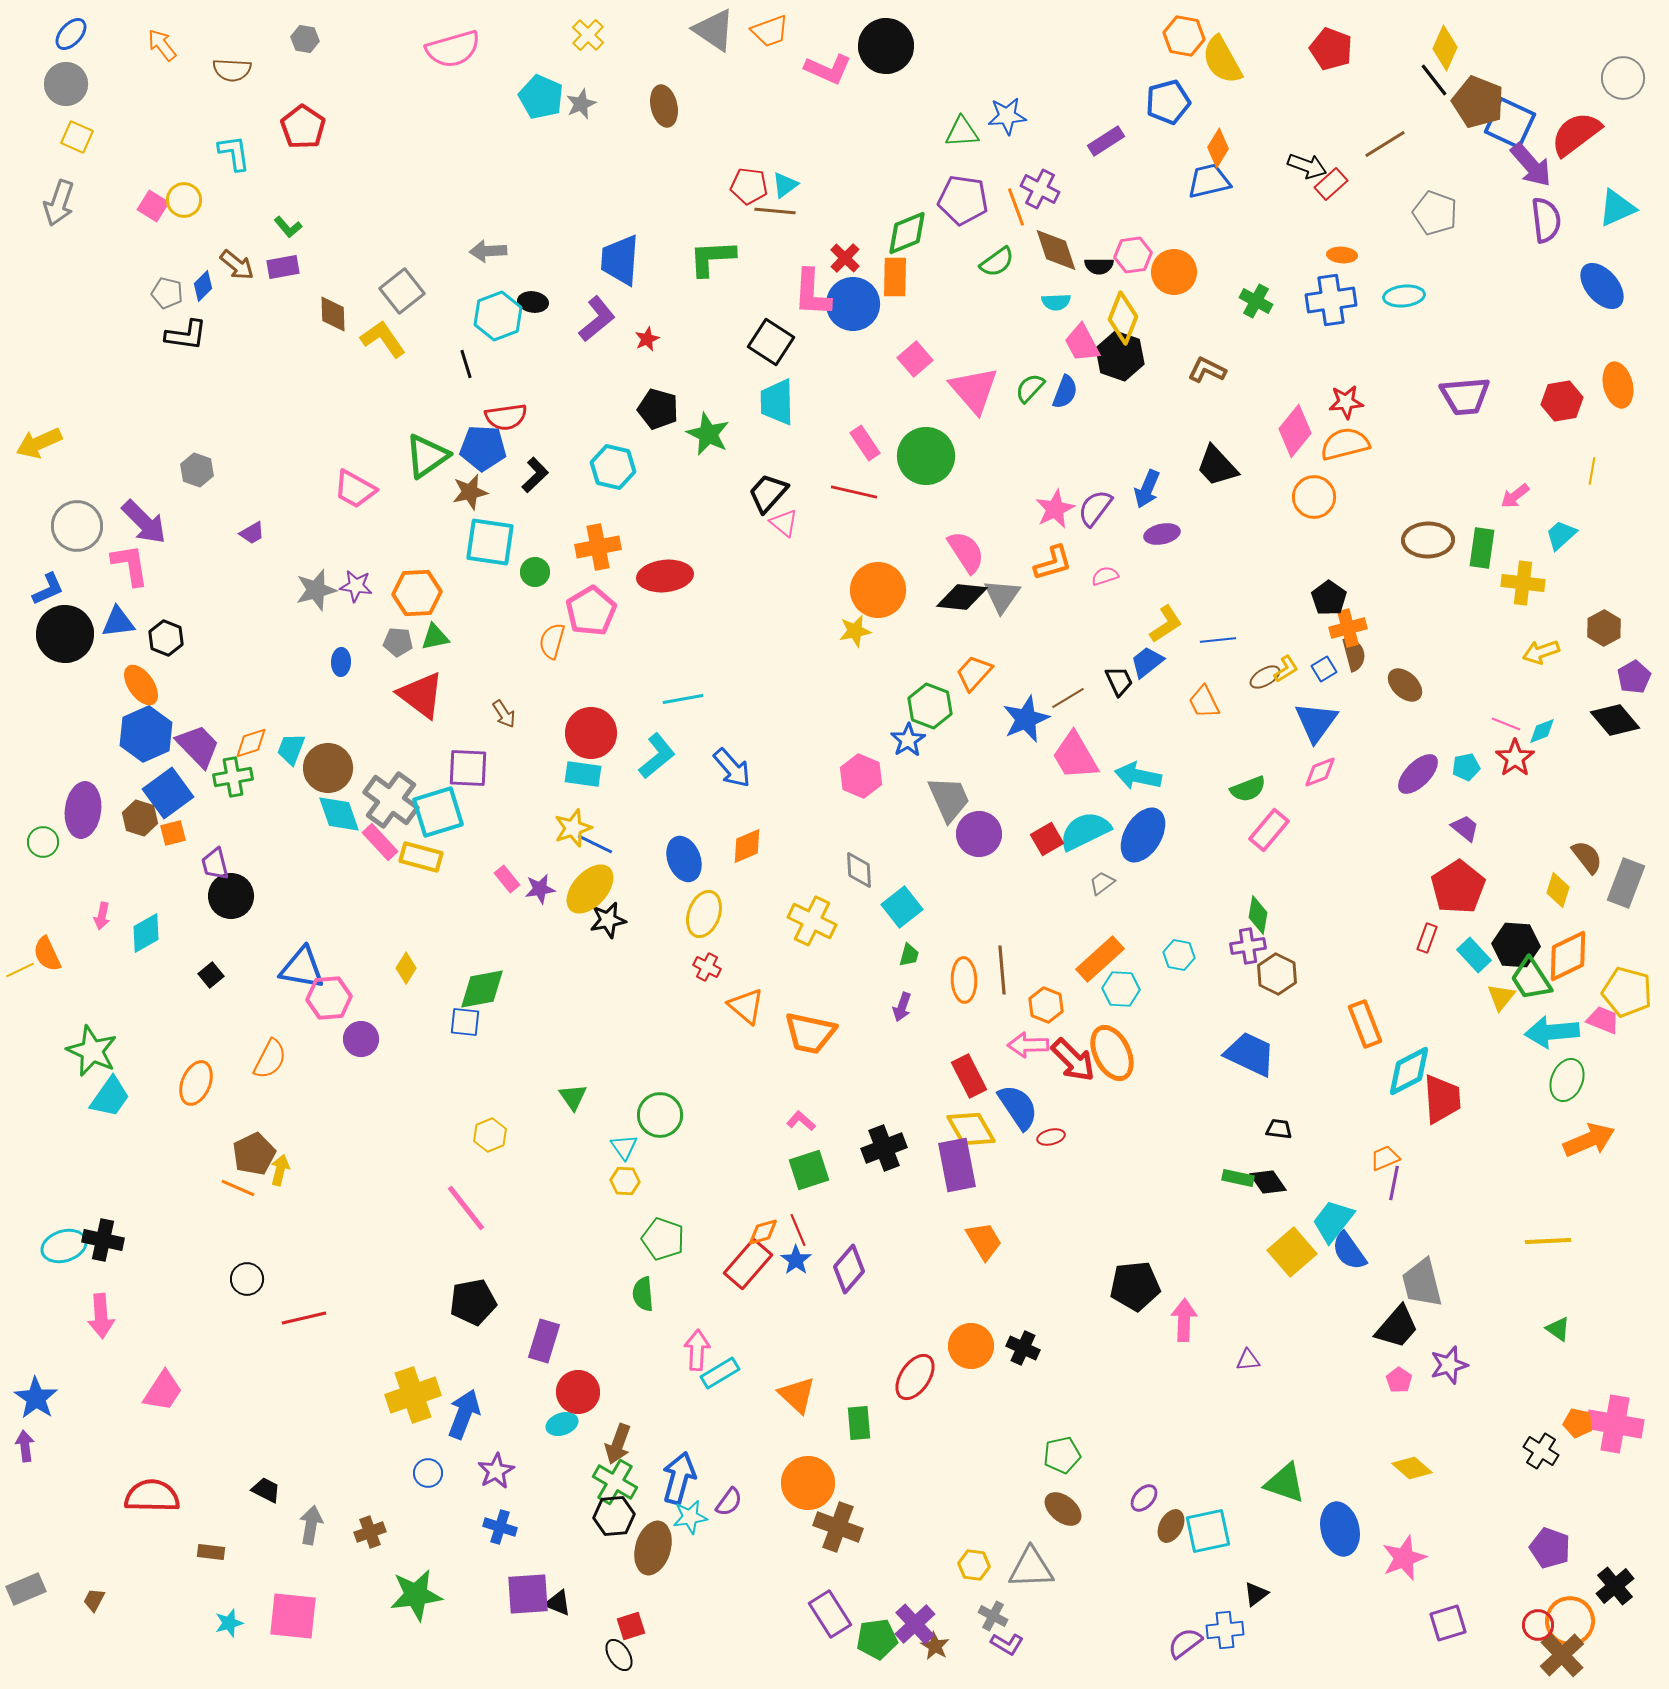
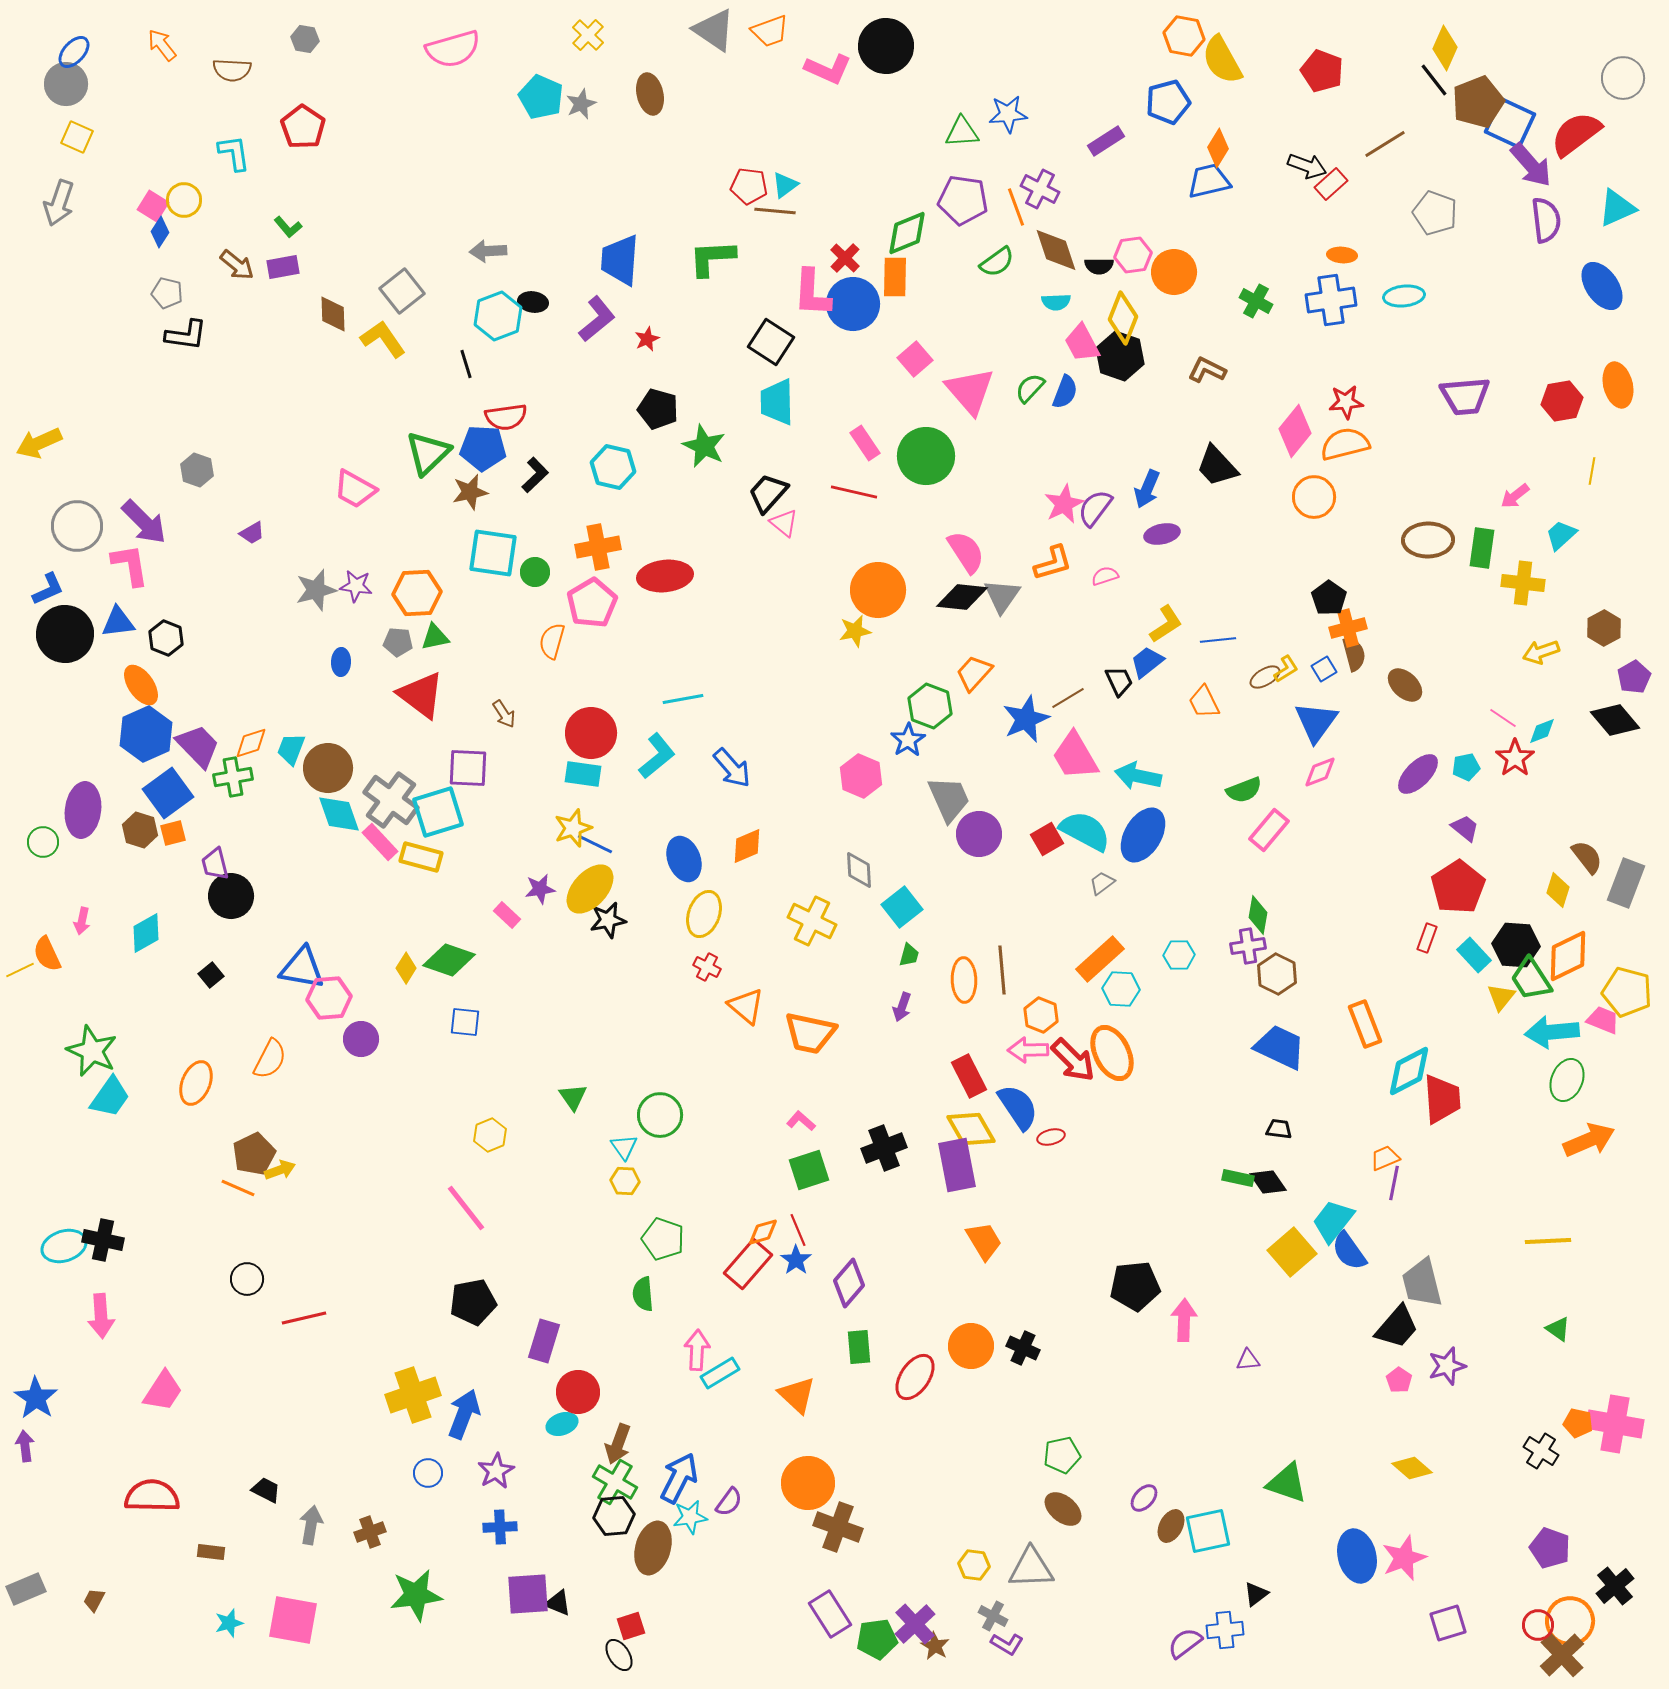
blue ellipse at (71, 34): moved 3 px right, 18 px down
red pentagon at (1331, 49): moved 9 px left, 22 px down
brown pentagon at (1478, 102): rotated 30 degrees clockwise
brown ellipse at (664, 106): moved 14 px left, 12 px up
blue star at (1007, 116): moved 1 px right, 2 px up
blue diamond at (203, 286): moved 43 px left, 54 px up; rotated 12 degrees counterclockwise
blue ellipse at (1602, 286): rotated 6 degrees clockwise
pink triangle at (974, 390): moved 4 px left, 1 px down
green star at (708, 434): moved 4 px left, 12 px down
green triangle at (427, 456): moved 1 px right, 3 px up; rotated 9 degrees counterclockwise
pink star at (1055, 509): moved 9 px right, 5 px up
cyan square at (490, 542): moved 3 px right, 11 px down
pink pentagon at (591, 611): moved 1 px right, 8 px up
pink line at (1506, 724): moved 3 px left, 6 px up; rotated 12 degrees clockwise
green semicircle at (1248, 789): moved 4 px left, 1 px down
brown hexagon at (140, 818): moved 12 px down
cyan semicircle at (1085, 831): rotated 54 degrees clockwise
pink rectangle at (507, 879): moved 36 px down; rotated 8 degrees counterclockwise
pink arrow at (102, 916): moved 20 px left, 5 px down
cyan hexagon at (1179, 955): rotated 12 degrees counterclockwise
green diamond at (482, 989): moved 33 px left, 29 px up; rotated 30 degrees clockwise
orange hexagon at (1046, 1005): moved 5 px left, 10 px down
pink arrow at (1028, 1045): moved 5 px down
blue trapezoid at (1250, 1054): moved 30 px right, 7 px up
yellow arrow at (280, 1170): rotated 56 degrees clockwise
purple diamond at (849, 1269): moved 14 px down
purple star at (1449, 1365): moved 2 px left, 1 px down
green rectangle at (859, 1423): moved 76 px up
blue arrow at (679, 1478): rotated 12 degrees clockwise
green triangle at (1285, 1483): moved 2 px right
blue cross at (500, 1527): rotated 20 degrees counterclockwise
blue ellipse at (1340, 1529): moved 17 px right, 27 px down
pink square at (293, 1616): moved 4 px down; rotated 4 degrees clockwise
